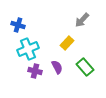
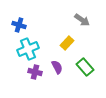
gray arrow: rotated 98 degrees counterclockwise
blue cross: moved 1 px right
purple cross: moved 1 px down
